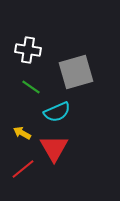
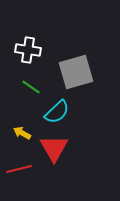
cyan semicircle: rotated 20 degrees counterclockwise
red line: moved 4 px left; rotated 25 degrees clockwise
